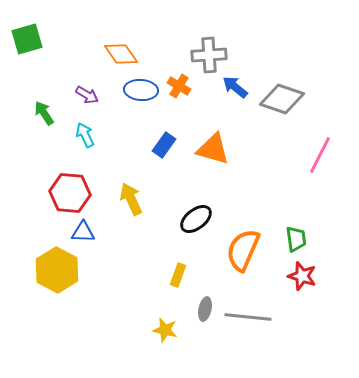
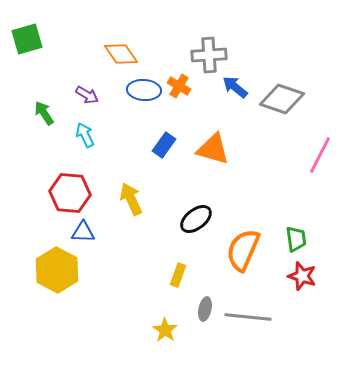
blue ellipse: moved 3 px right
yellow star: rotated 20 degrees clockwise
